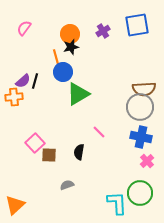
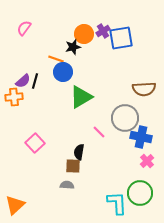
blue square: moved 16 px left, 13 px down
orange circle: moved 14 px right
black star: moved 2 px right
orange line: moved 2 px down; rotated 56 degrees counterclockwise
green triangle: moved 3 px right, 3 px down
gray circle: moved 15 px left, 11 px down
brown square: moved 24 px right, 11 px down
gray semicircle: rotated 24 degrees clockwise
